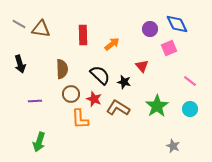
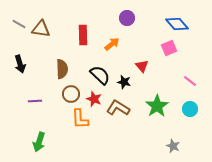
blue diamond: rotated 15 degrees counterclockwise
purple circle: moved 23 px left, 11 px up
